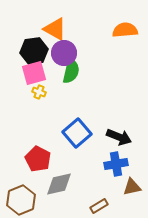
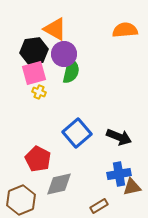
purple circle: moved 1 px down
blue cross: moved 3 px right, 10 px down
